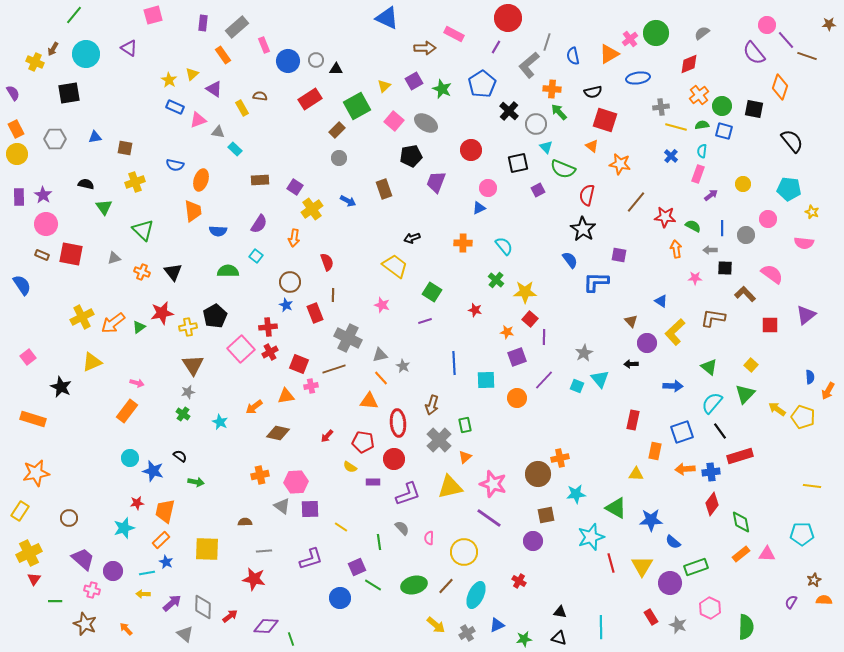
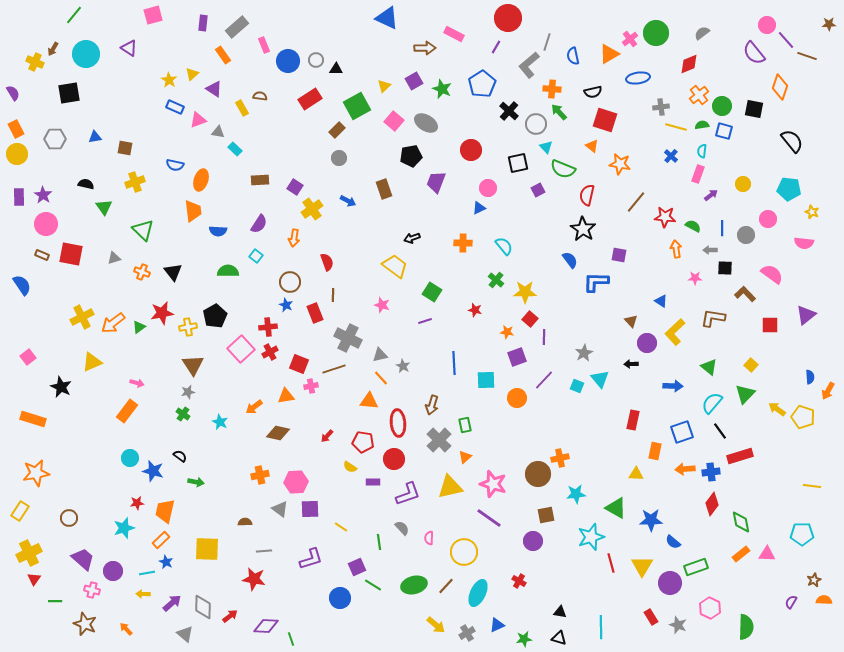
gray triangle at (282, 506): moved 2 px left, 3 px down
cyan ellipse at (476, 595): moved 2 px right, 2 px up
